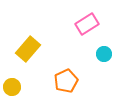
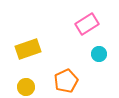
yellow rectangle: rotated 30 degrees clockwise
cyan circle: moved 5 px left
yellow circle: moved 14 px right
